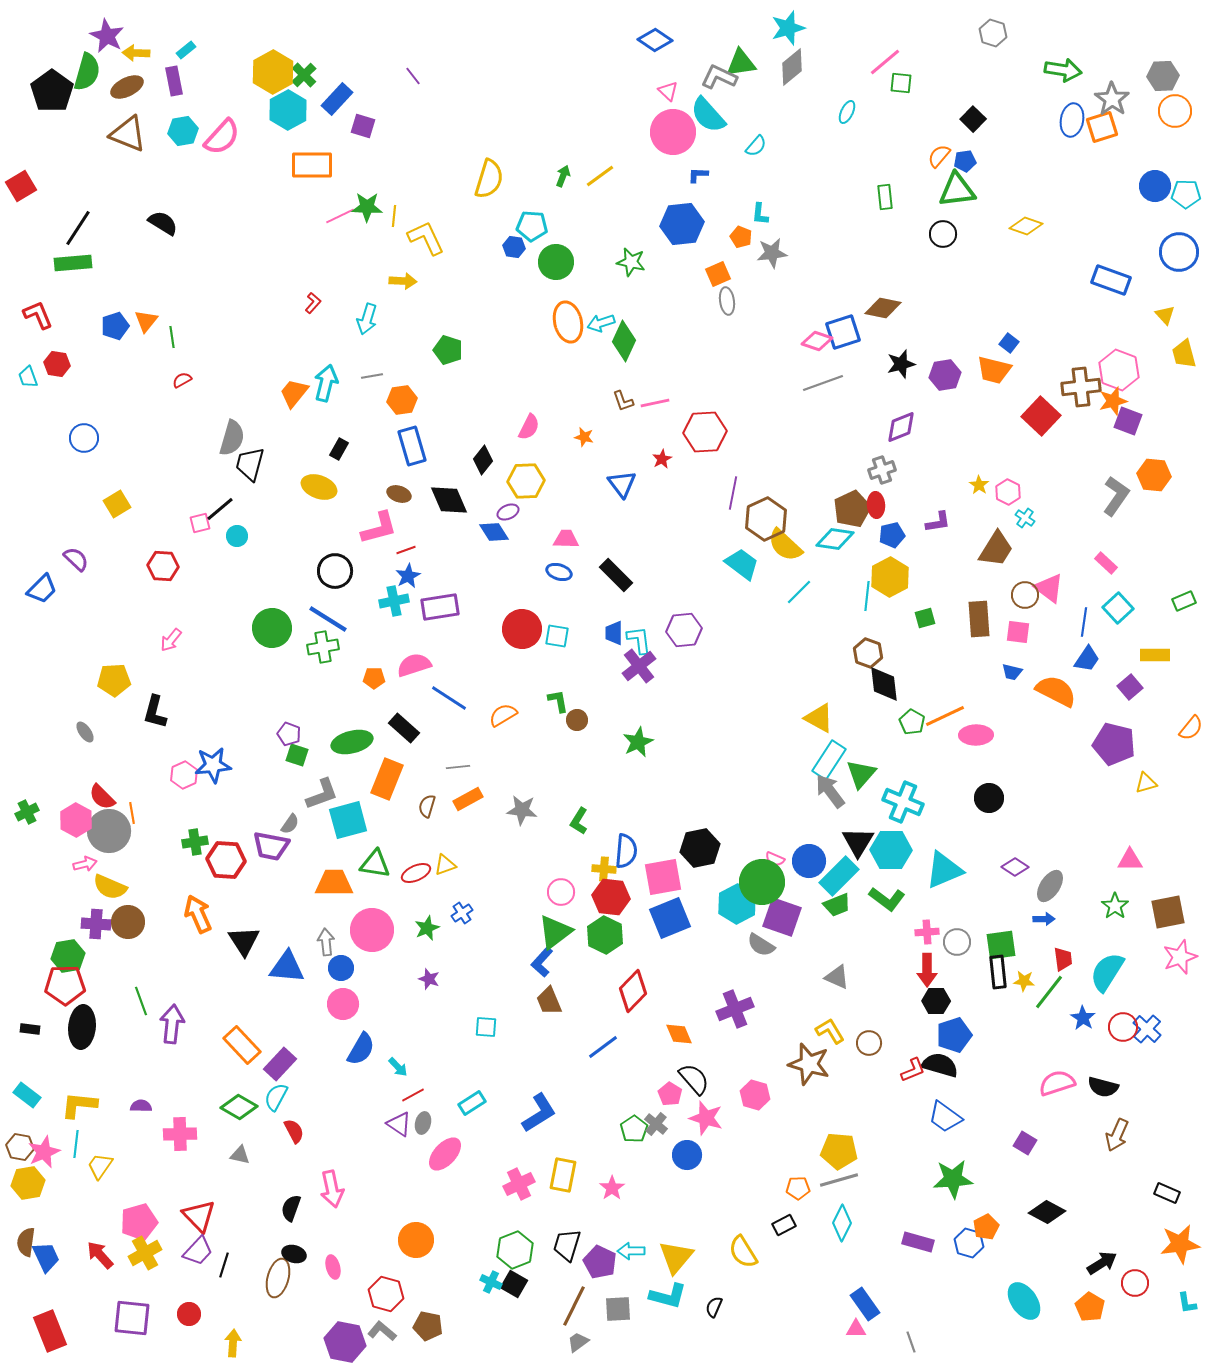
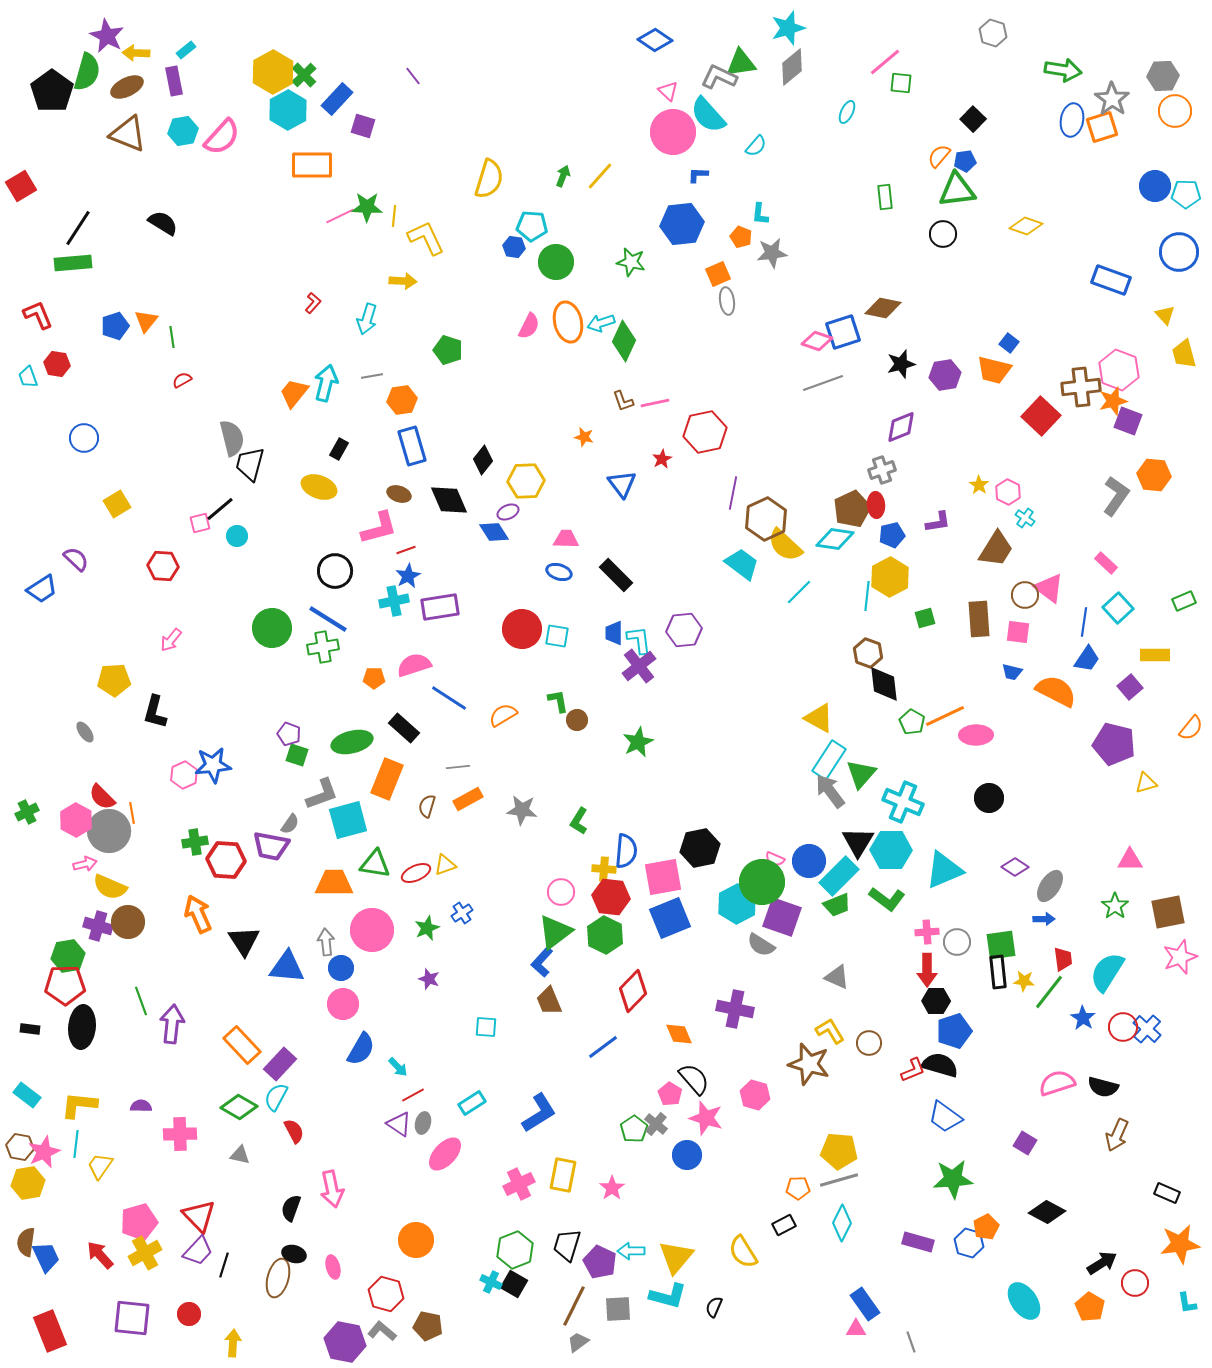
yellow line at (600, 176): rotated 12 degrees counterclockwise
pink semicircle at (529, 427): moved 101 px up
red hexagon at (705, 432): rotated 9 degrees counterclockwise
gray semicircle at (232, 438): rotated 30 degrees counterclockwise
blue trapezoid at (42, 589): rotated 12 degrees clockwise
purple cross at (96, 924): moved 2 px right, 2 px down; rotated 12 degrees clockwise
purple cross at (735, 1009): rotated 33 degrees clockwise
blue pentagon at (954, 1035): moved 4 px up
